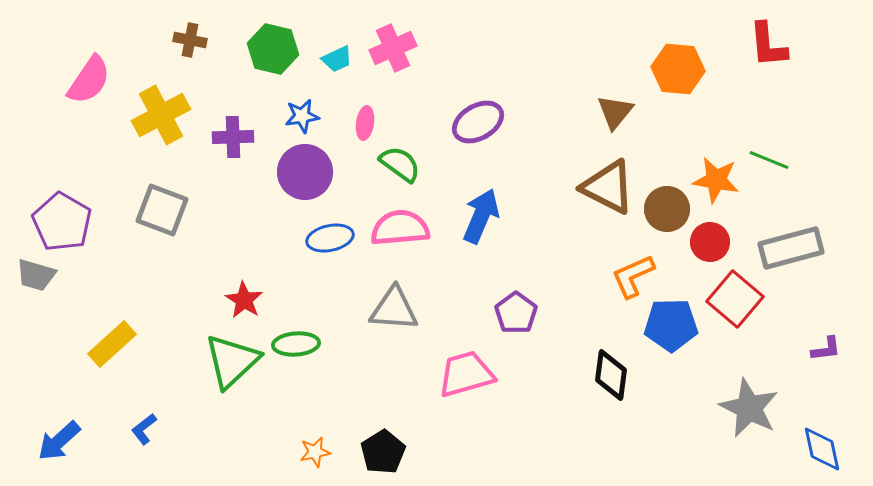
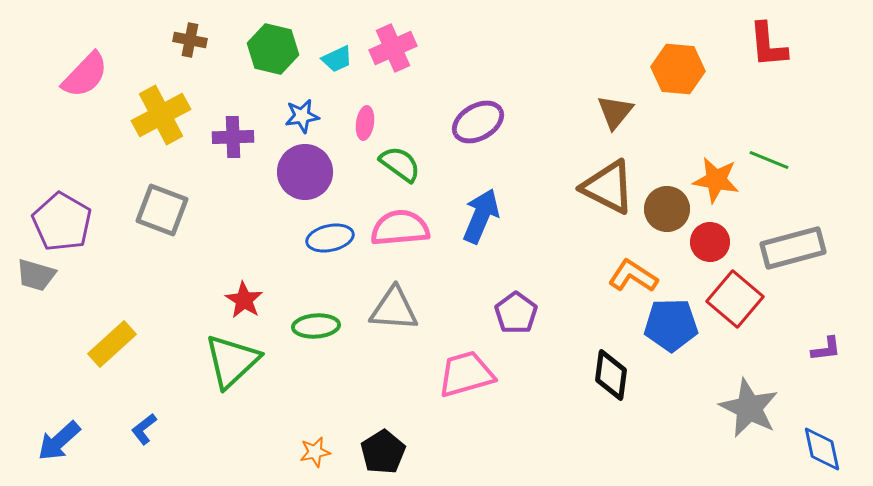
pink semicircle at (89, 80): moved 4 px left, 5 px up; rotated 10 degrees clockwise
gray rectangle at (791, 248): moved 2 px right
orange L-shape at (633, 276): rotated 57 degrees clockwise
green ellipse at (296, 344): moved 20 px right, 18 px up
